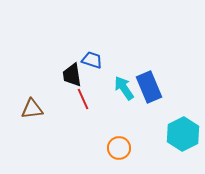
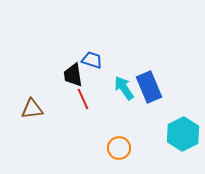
black trapezoid: moved 1 px right
